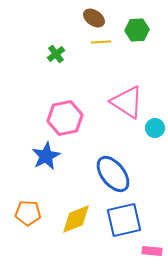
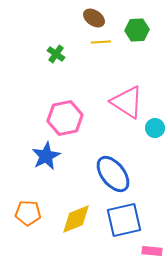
green cross: rotated 18 degrees counterclockwise
